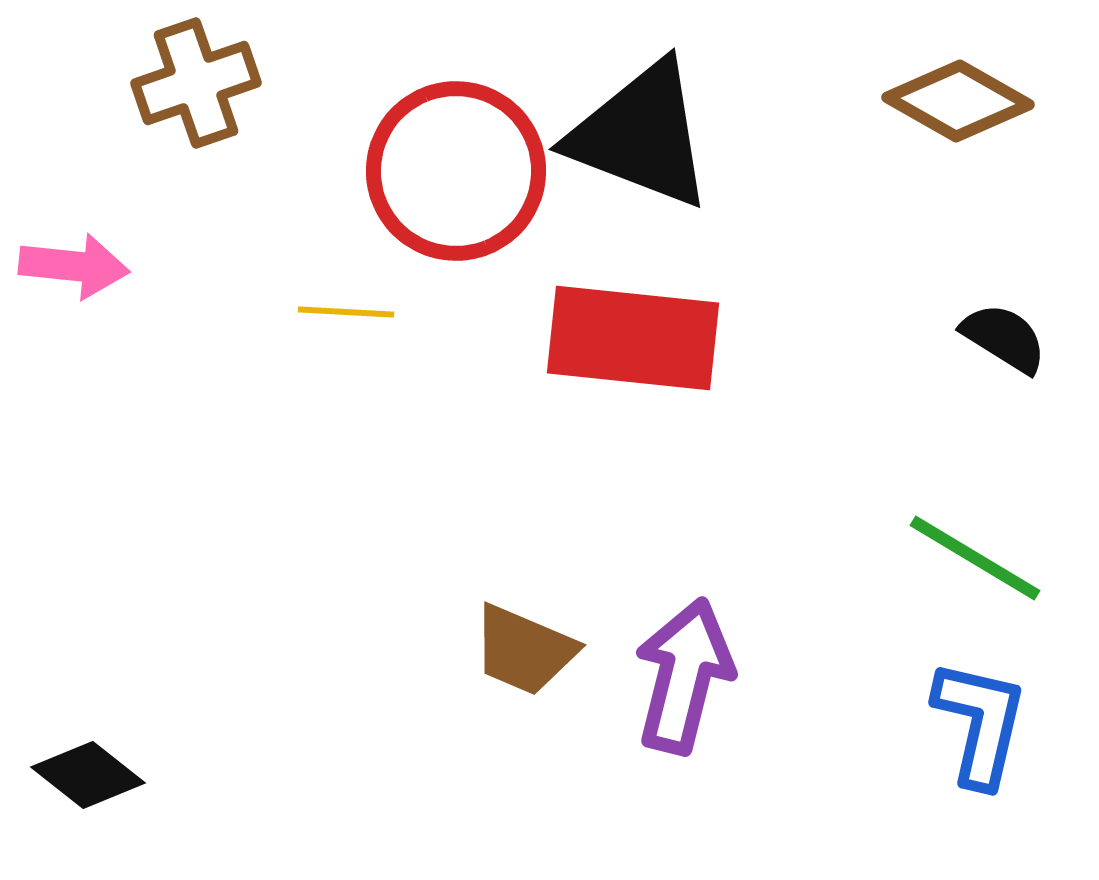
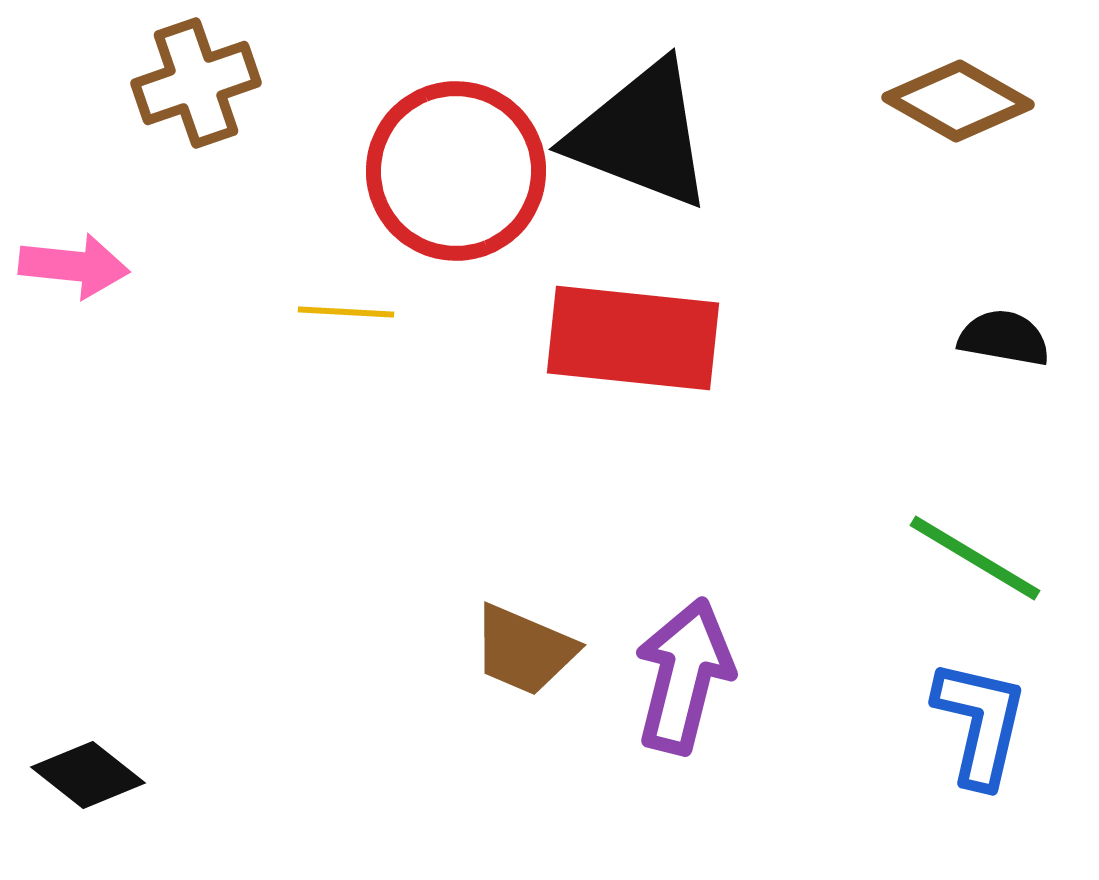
black semicircle: rotated 22 degrees counterclockwise
